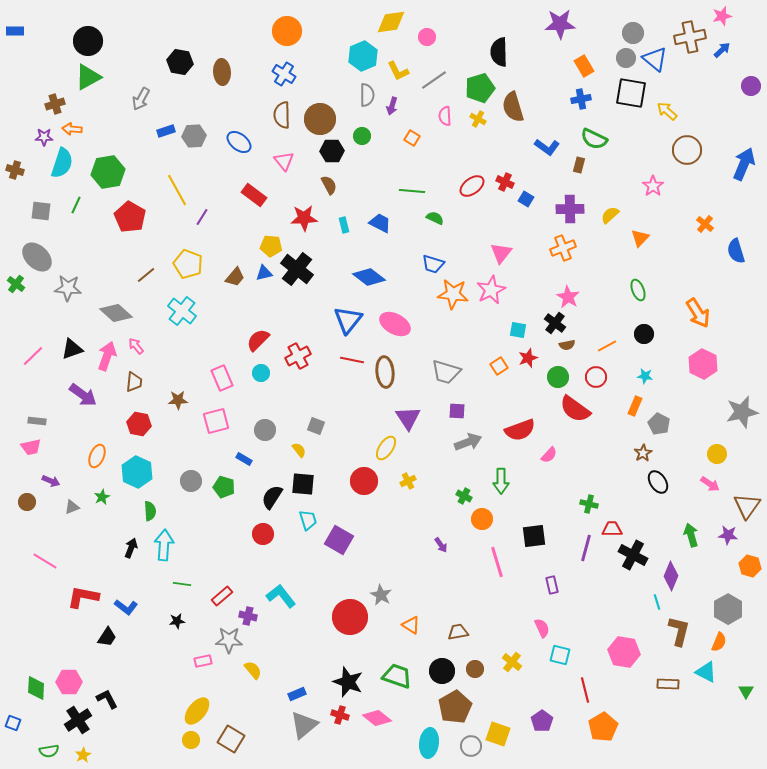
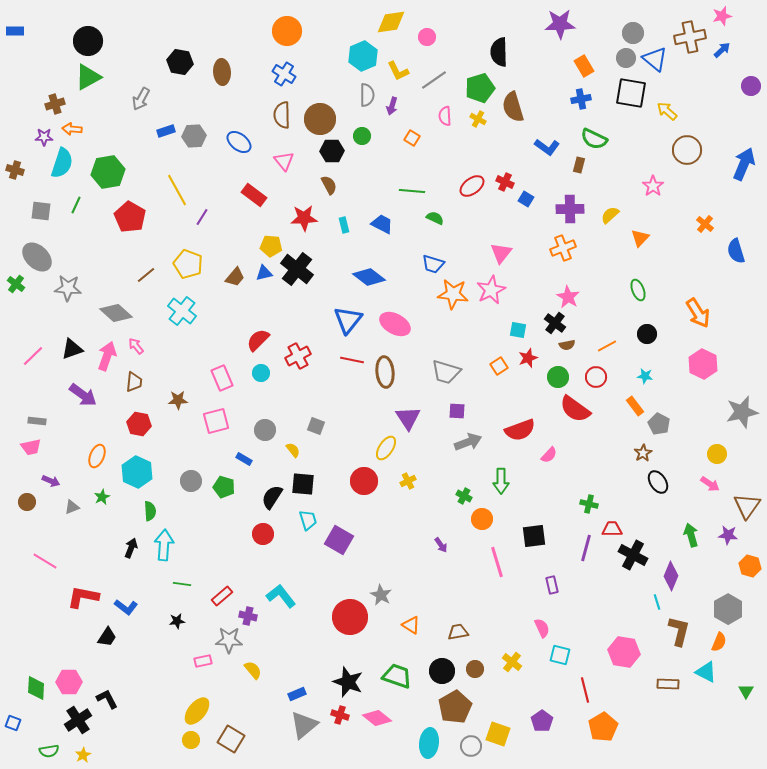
blue trapezoid at (380, 223): moved 2 px right, 1 px down
black circle at (644, 334): moved 3 px right
orange rectangle at (635, 406): rotated 60 degrees counterclockwise
yellow semicircle at (299, 450): moved 6 px left
